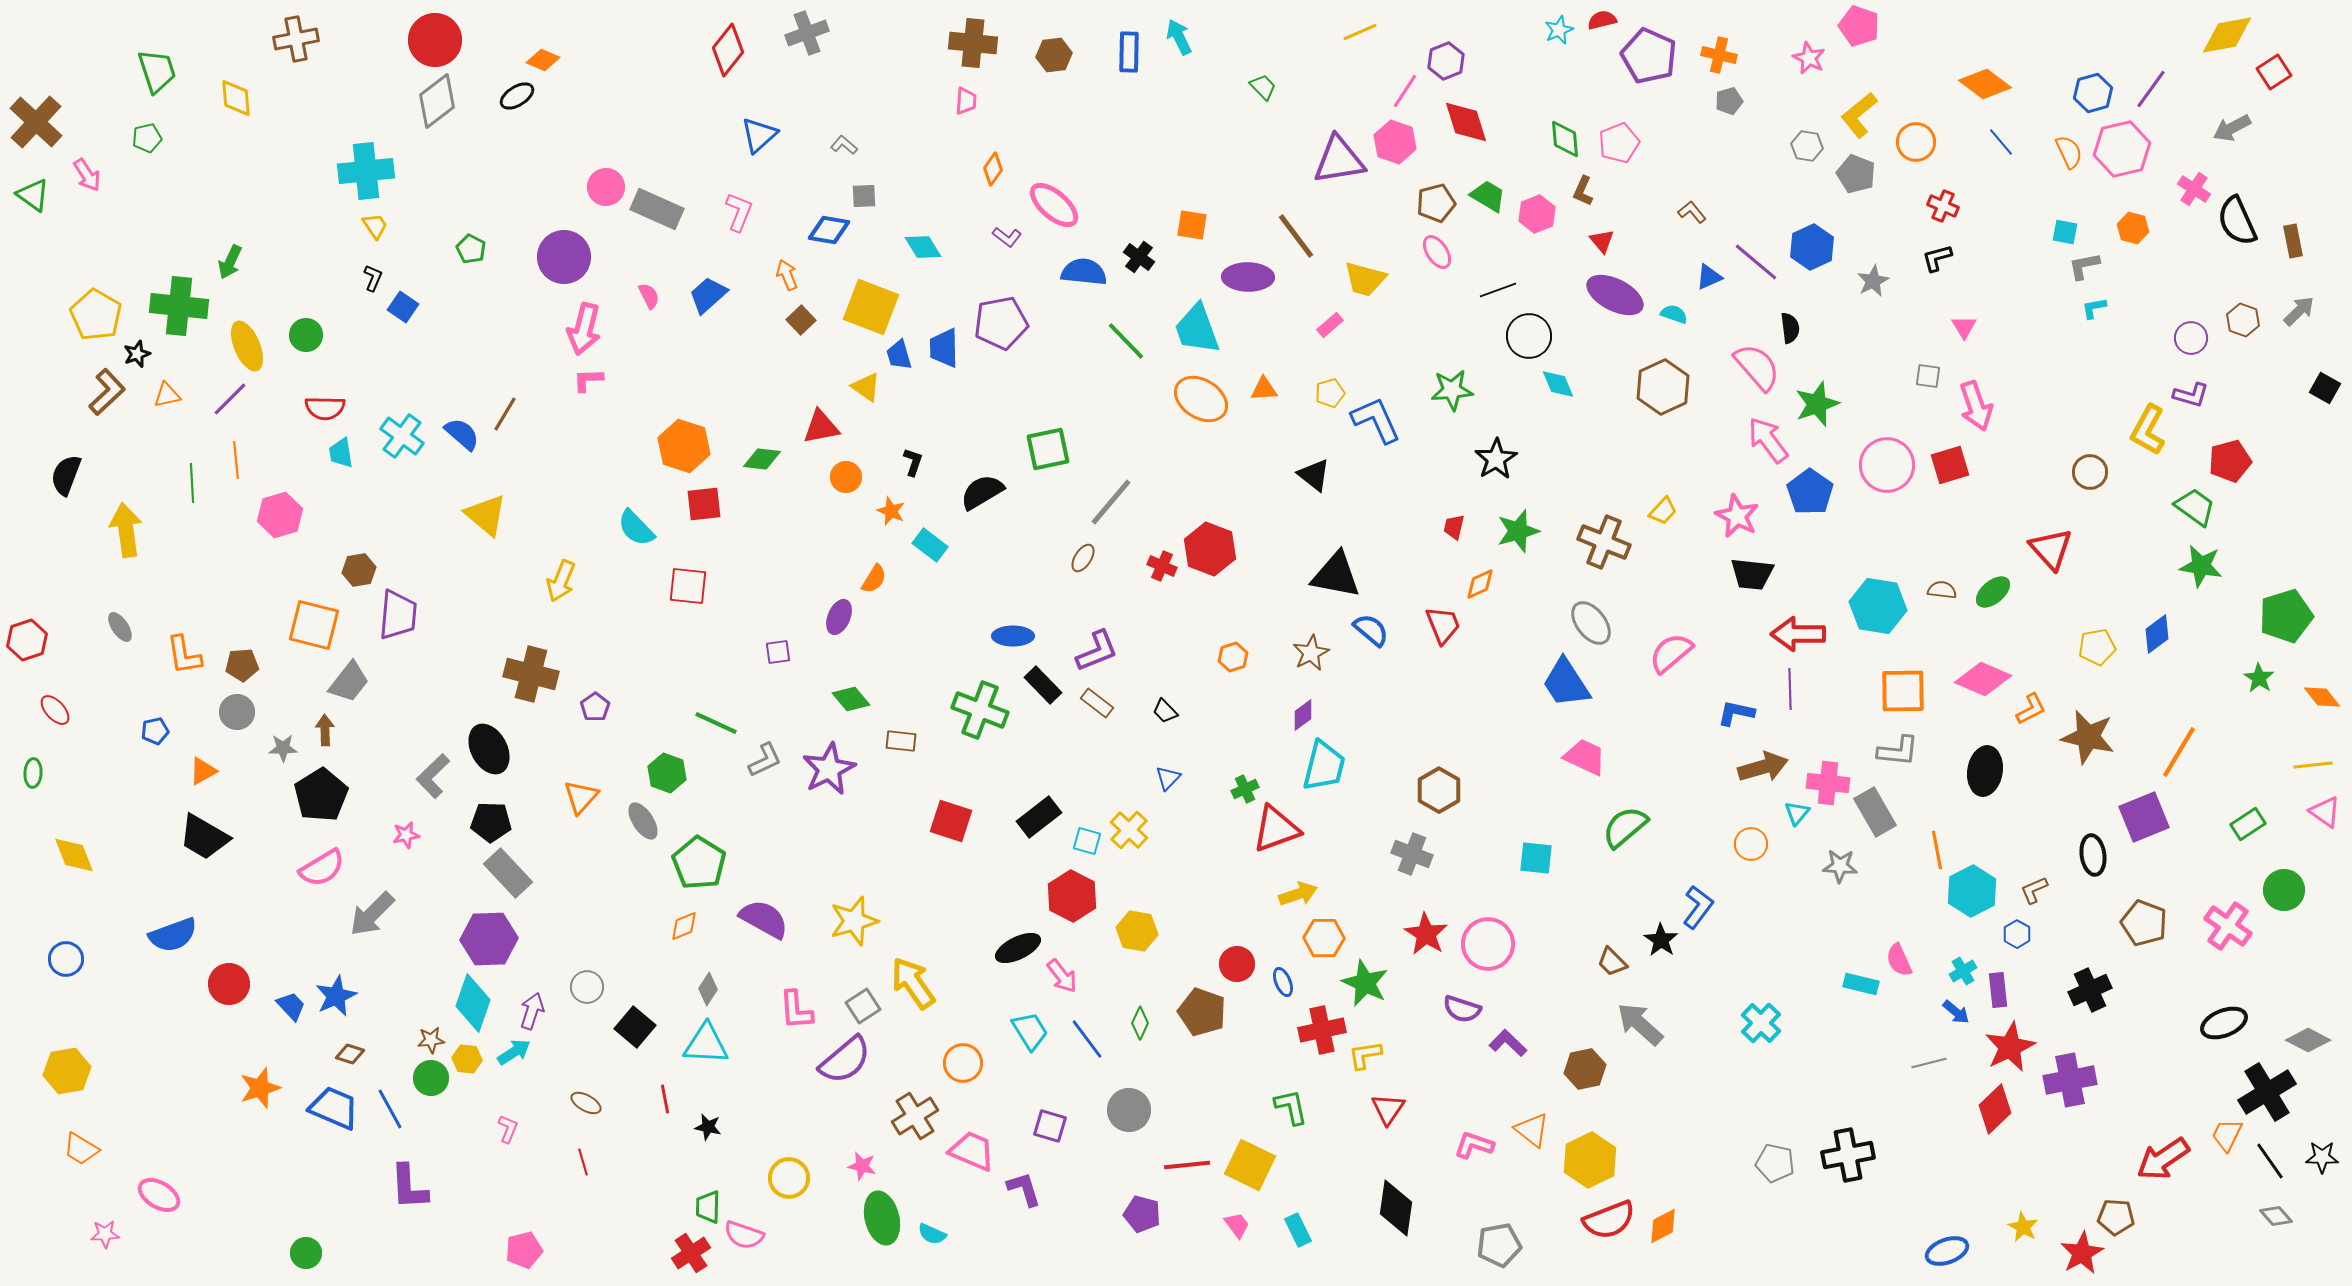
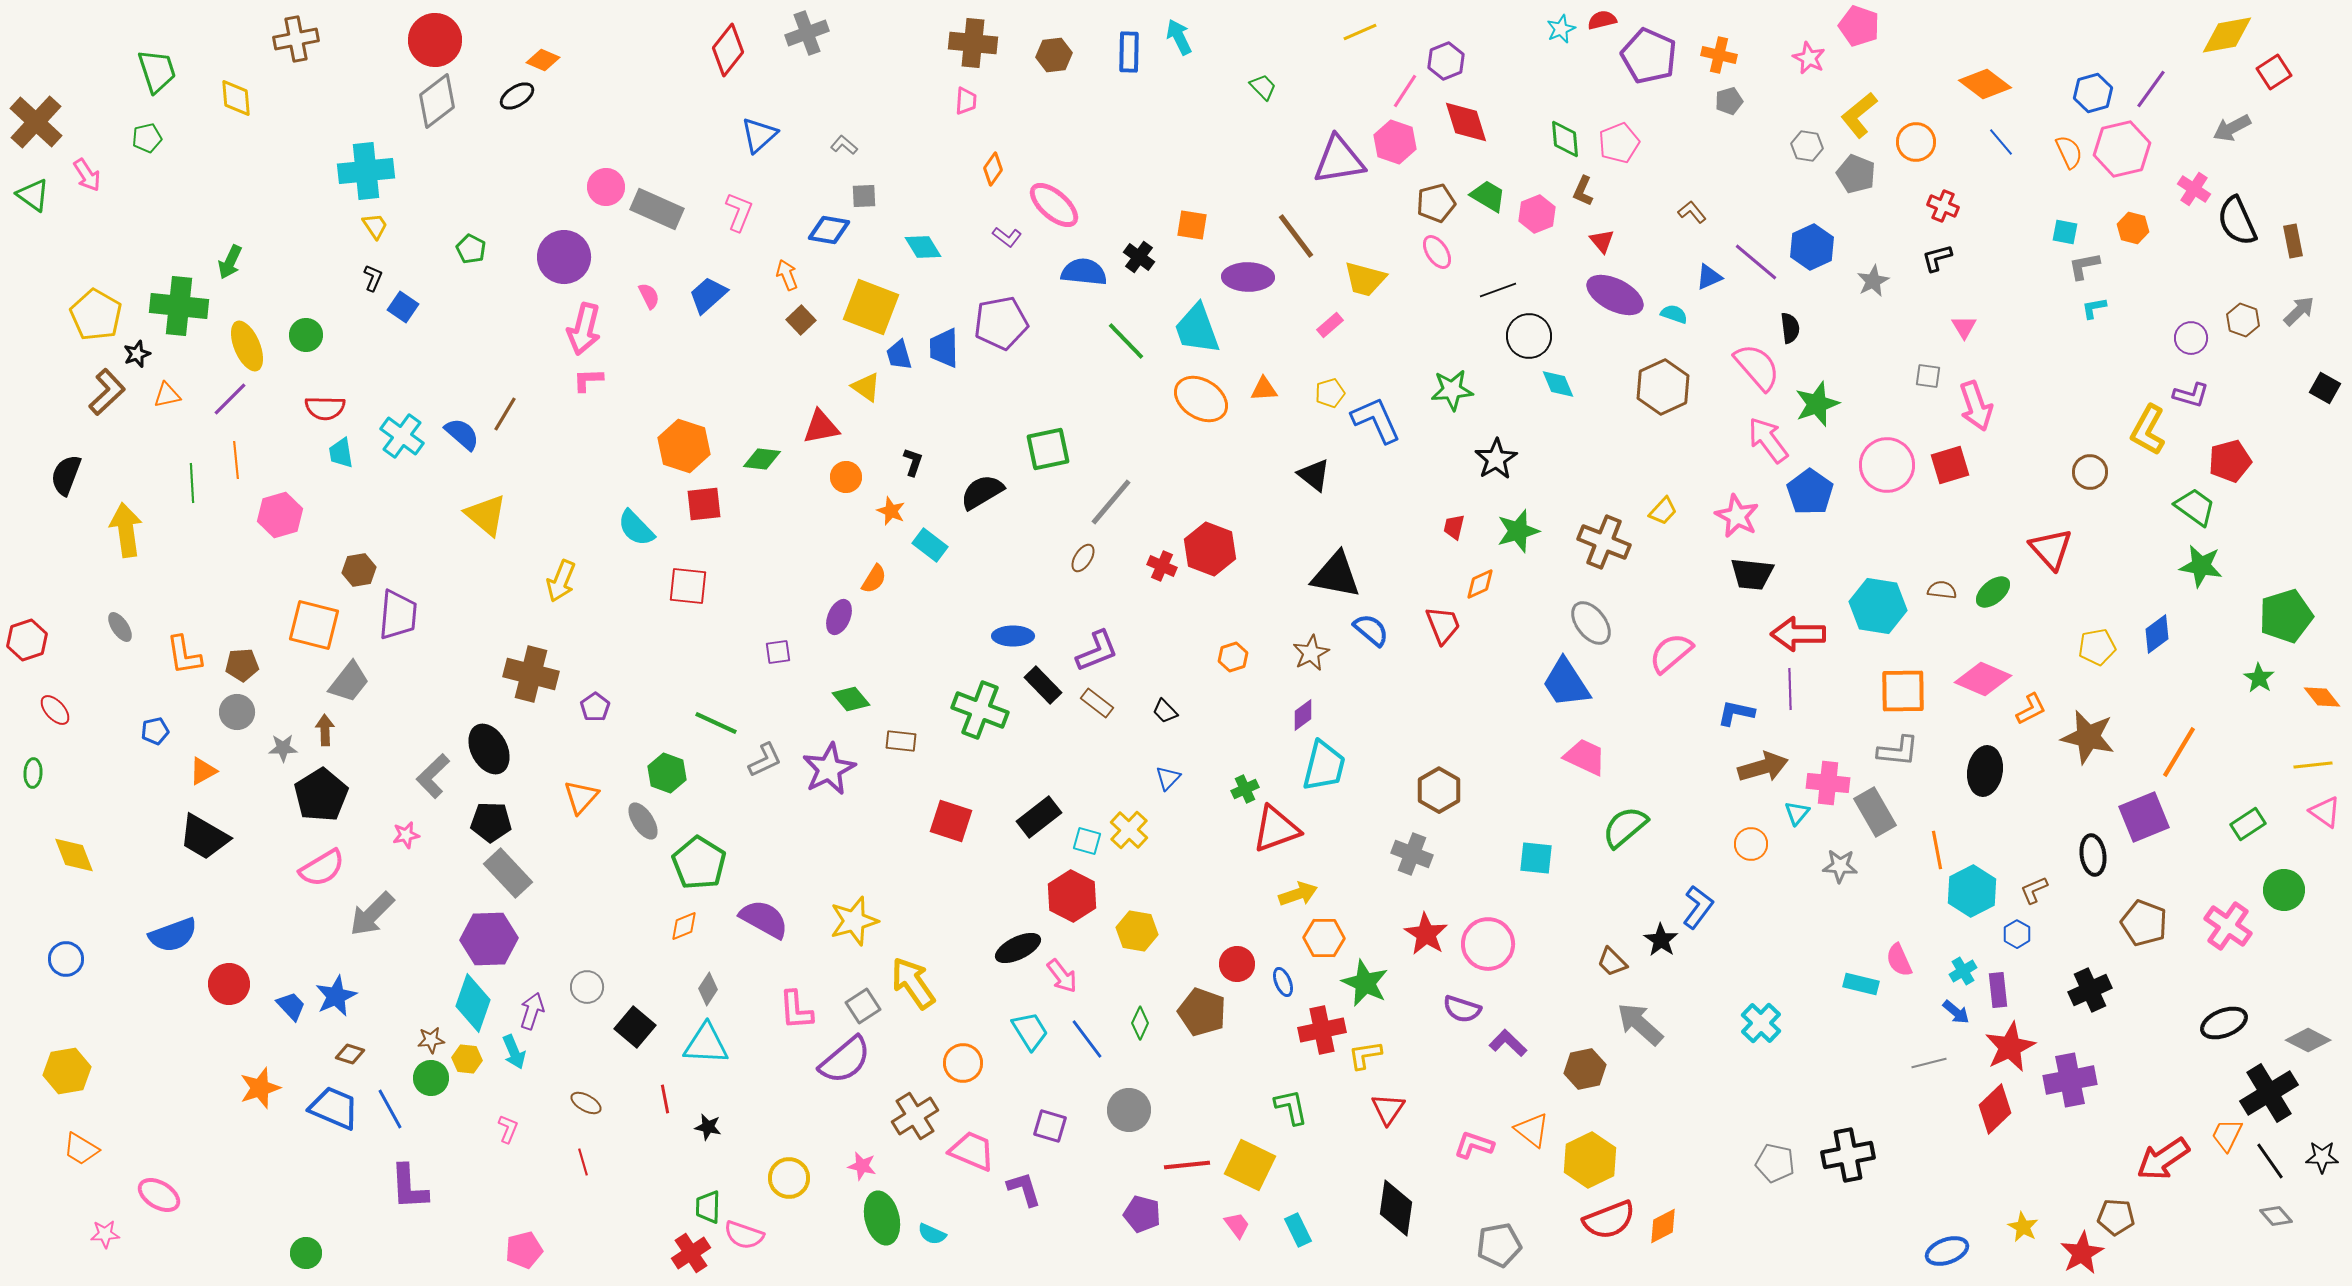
cyan star at (1559, 30): moved 2 px right, 1 px up
cyan arrow at (514, 1052): rotated 100 degrees clockwise
black cross at (2267, 1092): moved 2 px right, 1 px down
